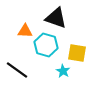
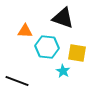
black triangle: moved 7 px right
cyan hexagon: moved 1 px right, 2 px down; rotated 10 degrees counterclockwise
black line: moved 11 px down; rotated 15 degrees counterclockwise
